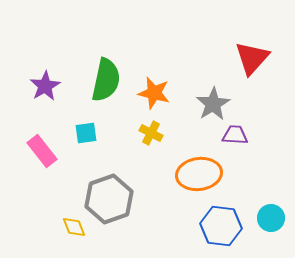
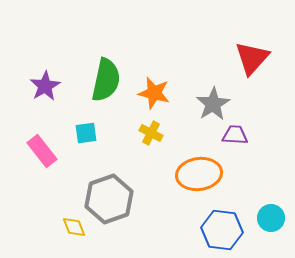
blue hexagon: moved 1 px right, 4 px down
